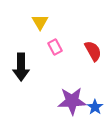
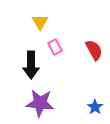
red semicircle: moved 1 px right, 1 px up
black arrow: moved 10 px right, 2 px up
purple star: moved 32 px left, 2 px down; rotated 8 degrees clockwise
